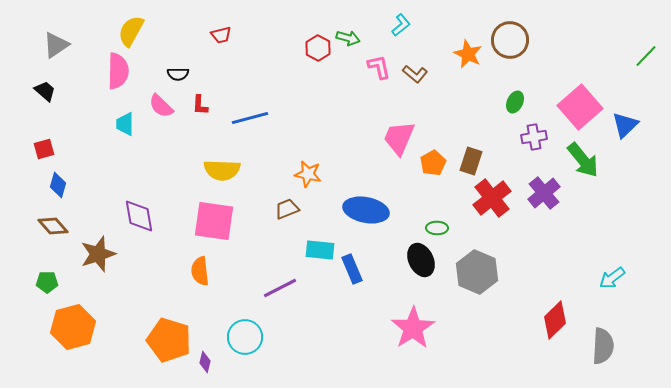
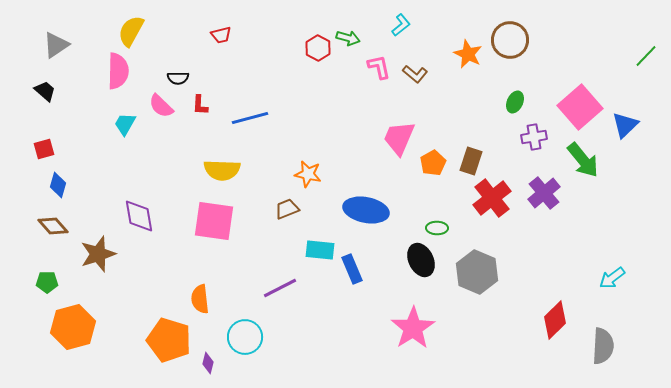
black semicircle at (178, 74): moved 4 px down
cyan trapezoid at (125, 124): rotated 30 degrees clockwise
orange semicircle at (200, 271): moved 28 px down
purple diamond at (205, 362): moved 3 px right, 1 px down
